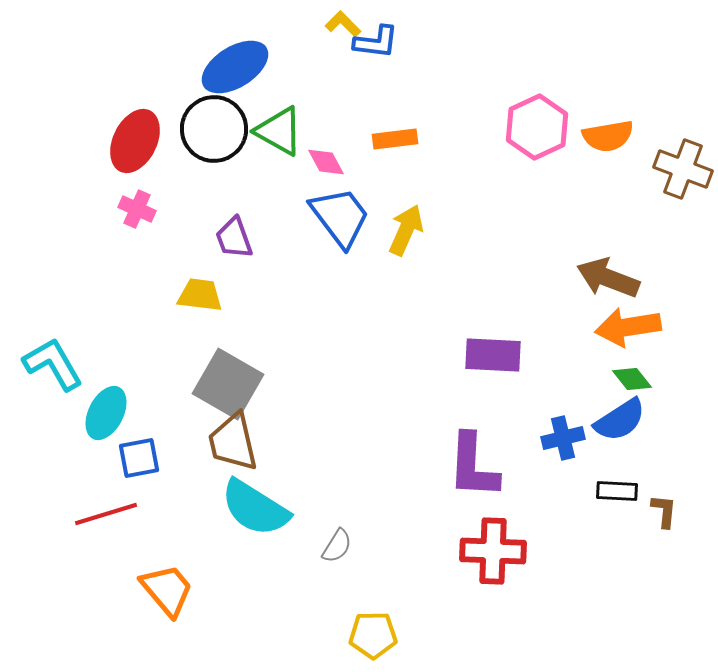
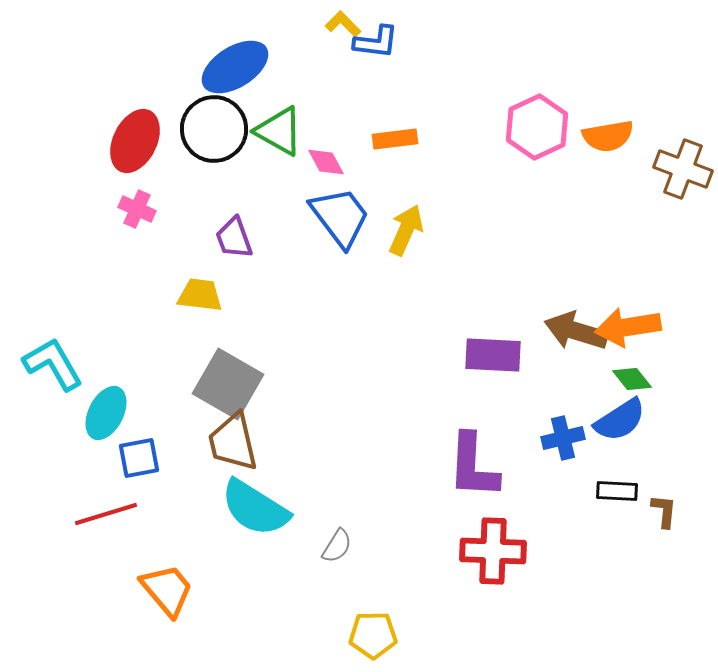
brown arrow: moved 32 px left, 53 px down; rotated 4 degrees counterclockwise
